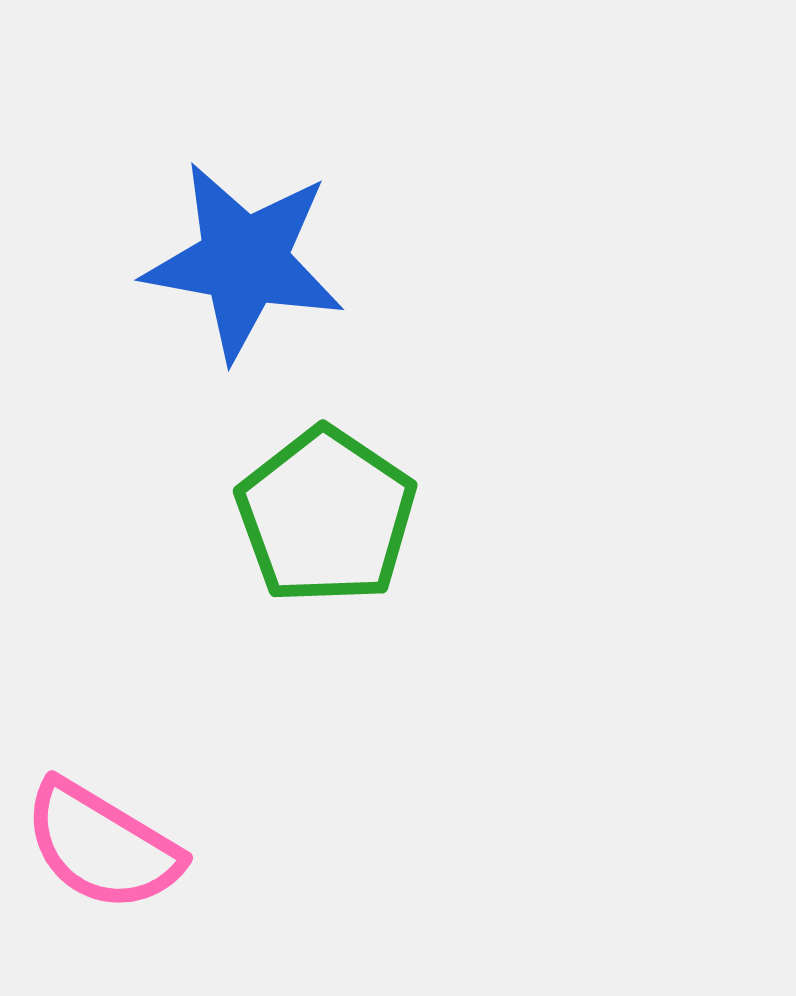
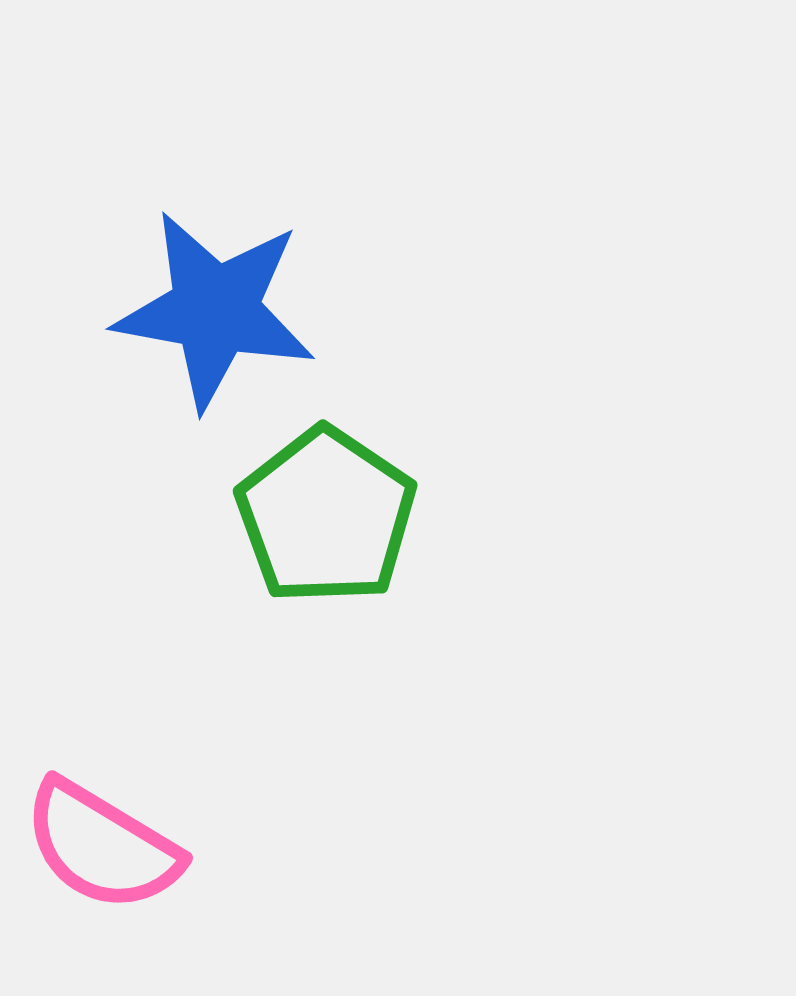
blue star: moved 29 px left, 49 px down
